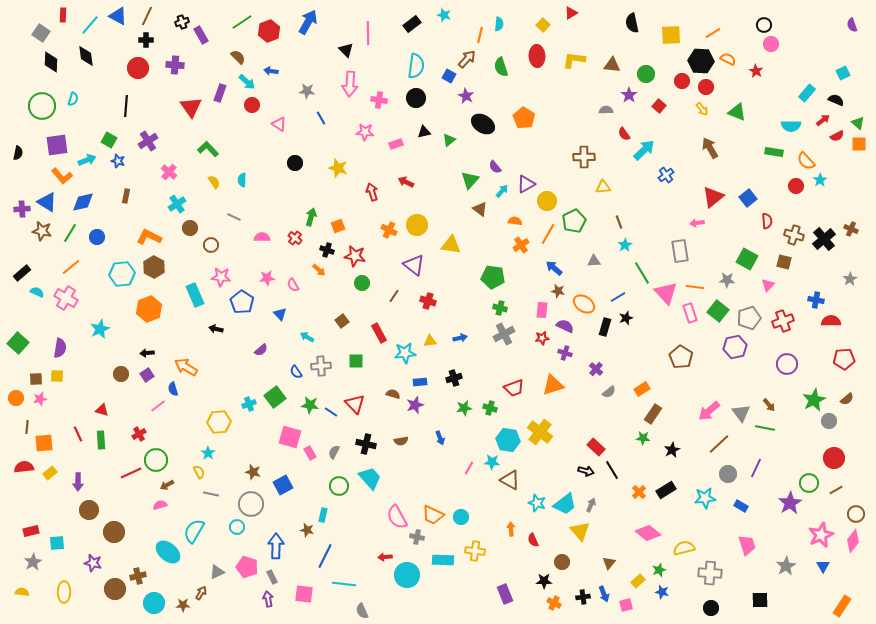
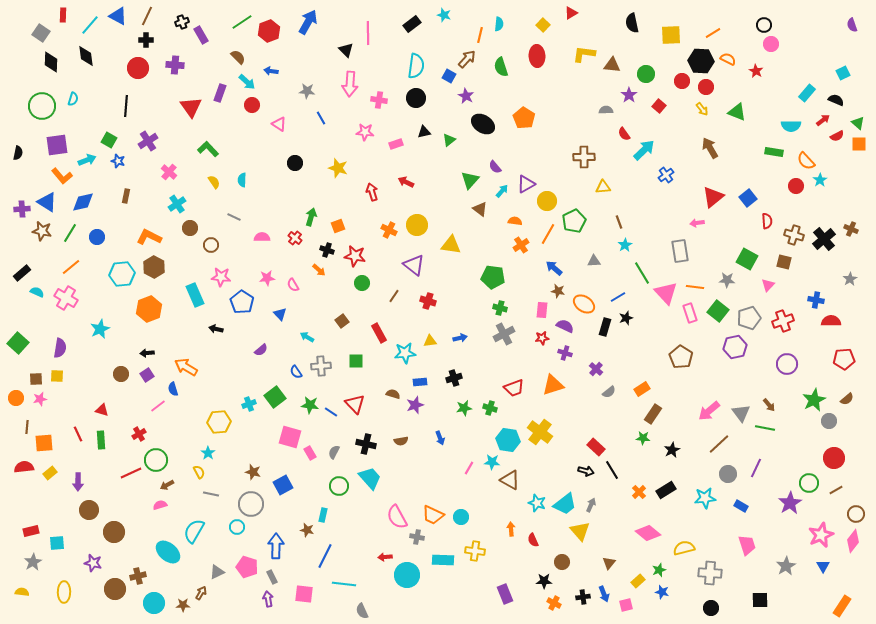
yellow L-shape at (574, 60): moved 10 px right, 6 px up
